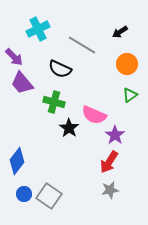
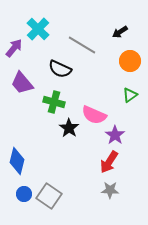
cyan cross: rotated 20 degrees counterclockwise
purple arrow: moved 9 px up; rotated 96 degrees counterclockwise
orange circle: moved 3 px right, 3 px up
blue diamond: rotated 24 degrees counterclockwise
gray star: rotated 12 degrees clockwise
